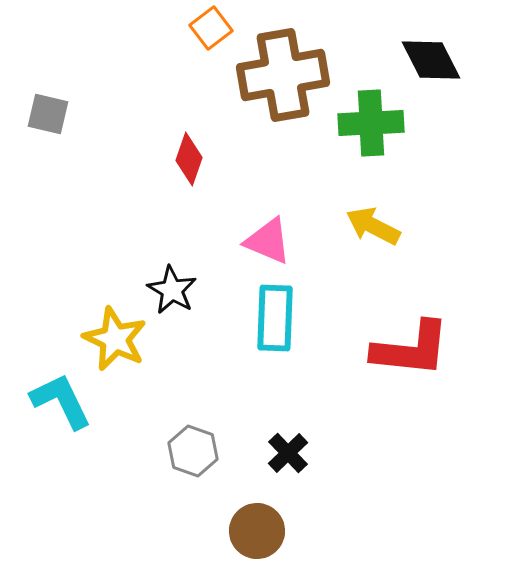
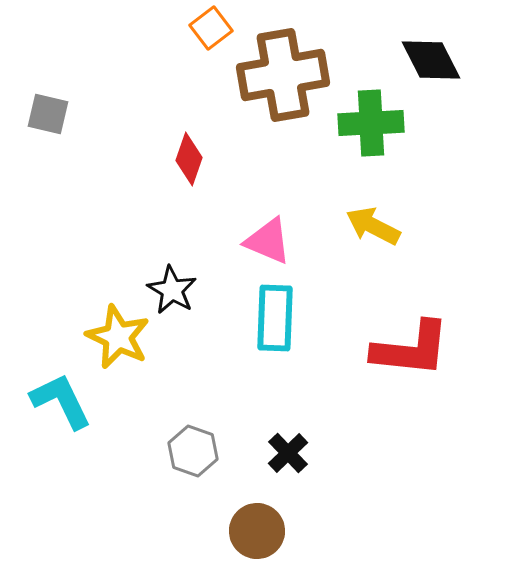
yellow star: moved 3 px right, 2 px up
